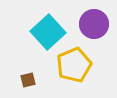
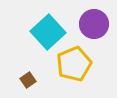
yellow pentagon: moved 1 px up
brown square: rotated 21 degrees counterclockwise
